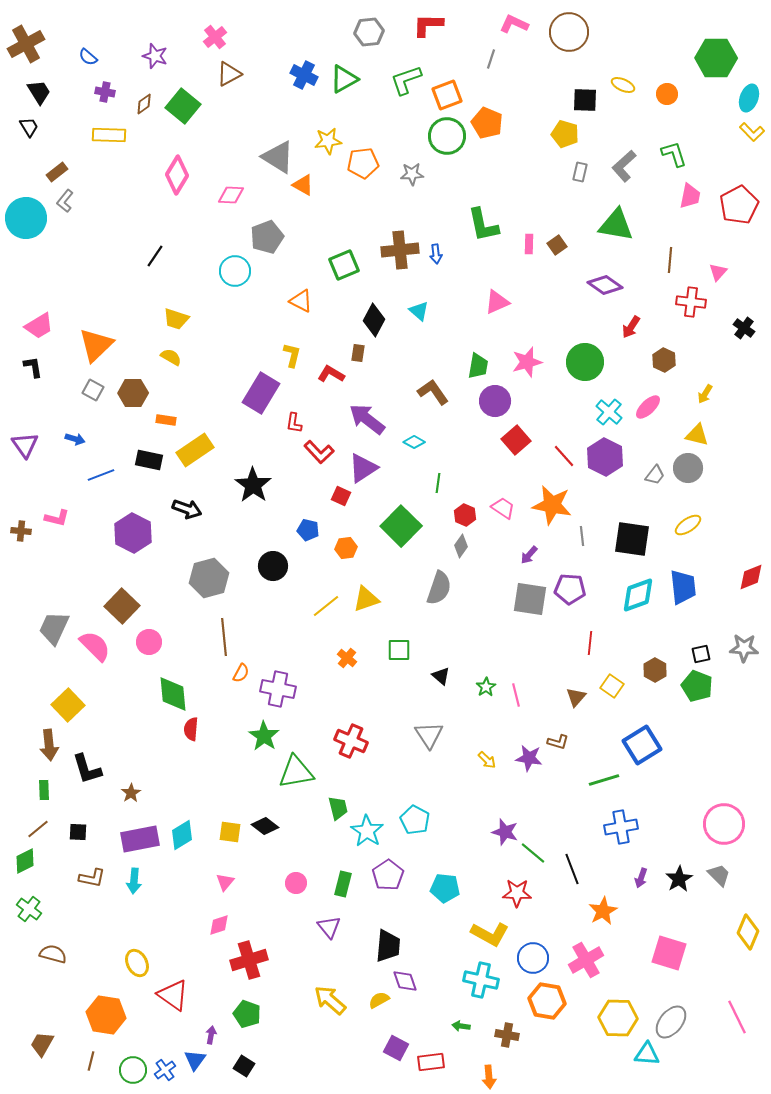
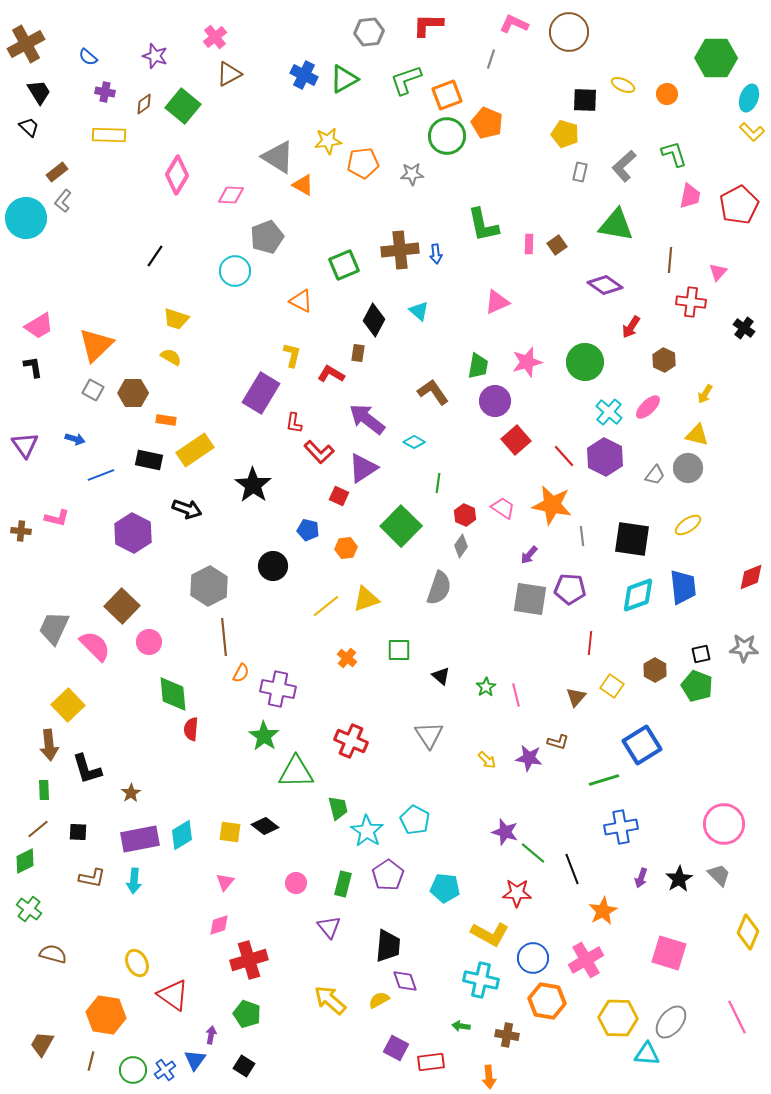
black trapezoid at (29, 127): rotated 15 degrees counterclockwise
gray L-shape at (65, 201): moved 2 px left
red square at (341, 496): moved 2 px left
gray hexagon at (209, 578): moved 8 px down; rotated 12 degrees counterclockwise
green triangle at (296, 772): rotated 9 degrees clockwise
